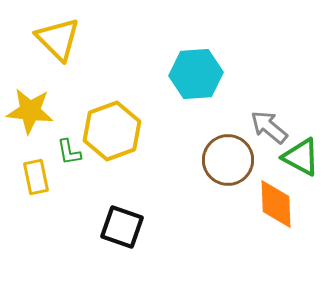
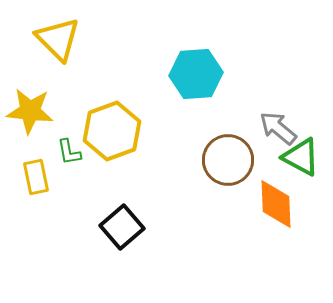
gray arrow: moved 9 px right, 1 px down
black square: rotated 30 degrees clockwise
